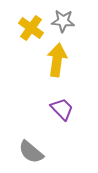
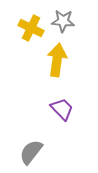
yellow cross: rotated 10 degrees counterclockwise
gray semicircle: rotated 88 degrees clockwise
